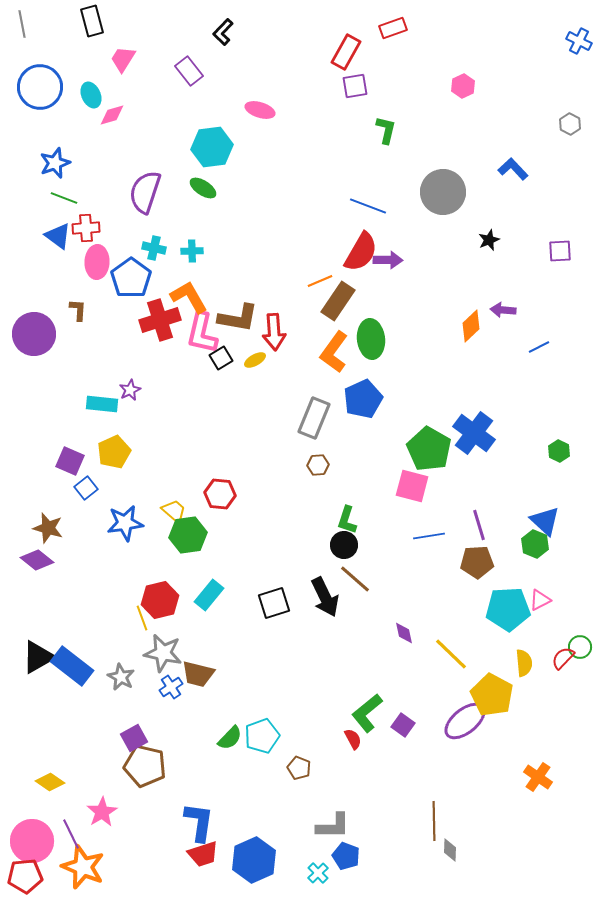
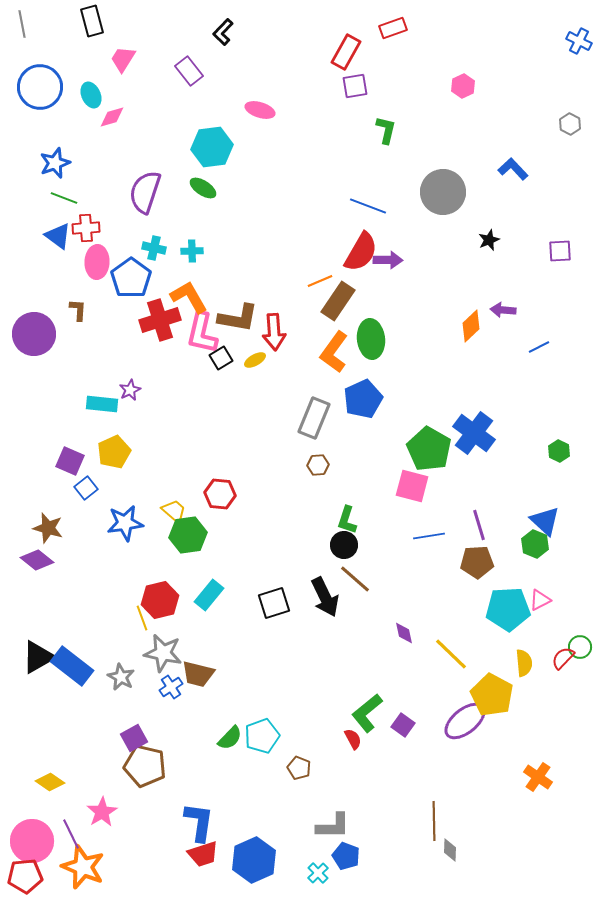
pink diamond at (112, 115): moved 2 px down
